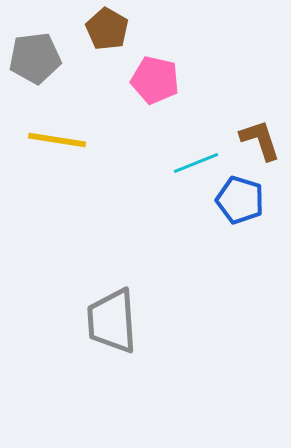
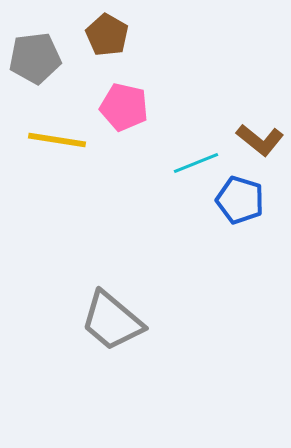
brown pentagon: moved 6 px down
pink pentagon: moved 31 px left, 27 px down
brown L-shape: rotated 147 degrees clockwise
gray trapezoid: rotated 46 degrees counterclockwise
